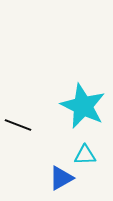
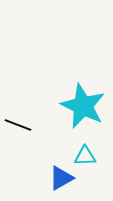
cyan triangle: moved 1 px down
